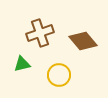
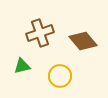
green triangle: moved 2 px down
yellow circle: moved 1 px right, 1 px down
